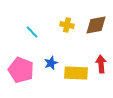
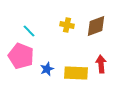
brown diamond: moved 1 px down; rotated 10 degrees counterclockwise
cyan line: moved 3 px left, 1 px up
blue star: moved 4 px left, 6 px down
pink pentagon: moved 14 px up
